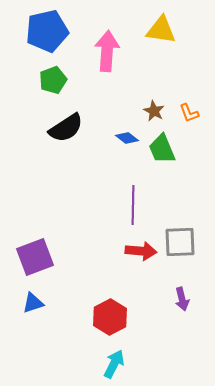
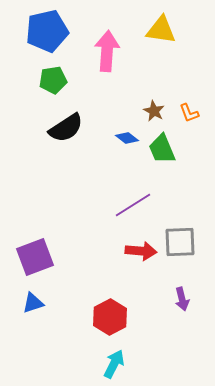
green pentagon: rotated 12 degrees clockwise
purple line: rotated 57 degrees clockwise
